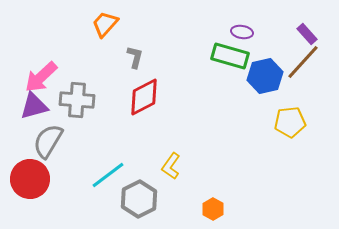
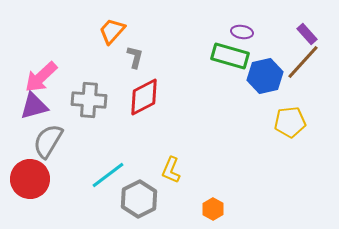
orange trapezoid: moved 7 px right, 7 px down
gray cross: moved 12 px right
yellow L-shape: moved 4 px down; rotated 12 degrees counterclockwise
